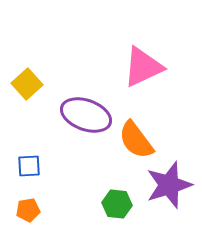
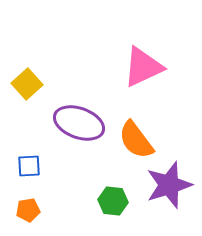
purple ellipse: moved 7 px left, 8 px down
green hexagon: moved 4 px left, 3 px up
